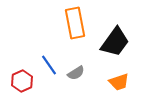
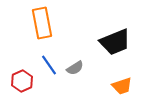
orange rectangle: moved 33 px left
black trapezoid: rotated 32 degrees clockwise
gray semicircle: moved 1 px left, 5 px up
orange trapezoid: moved 3 px right, 4 px down
